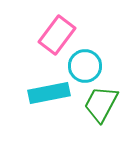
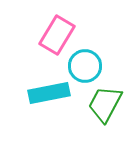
pink rectangle: rotated 6 degrees counterclockwise
green trapezoid: moved 4 px right
